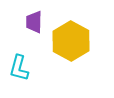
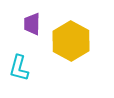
purple trapezoid: moved 2 px left, 2 px down
